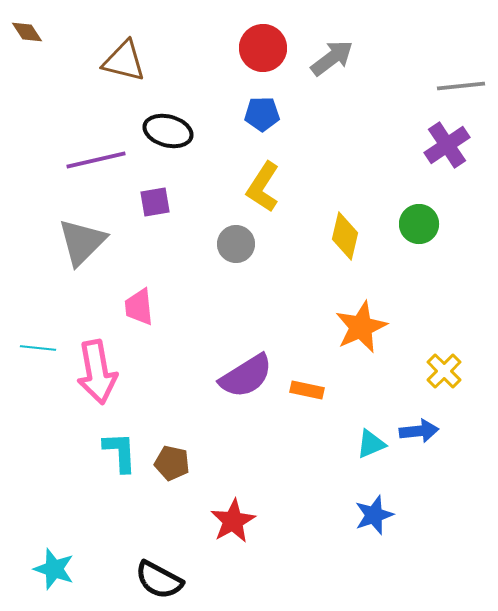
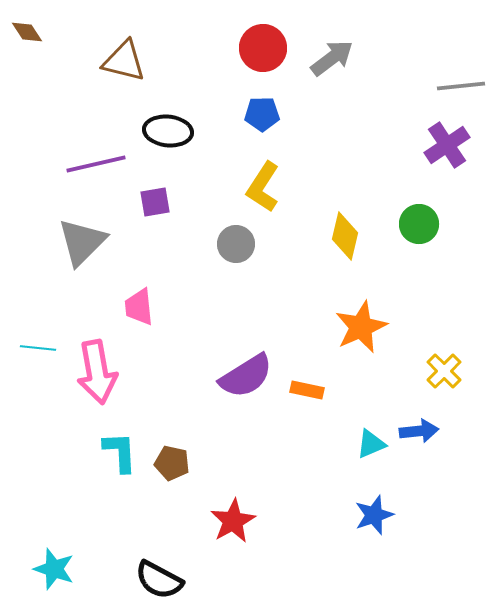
black ellipse: rotated 9 degrees counterclockwise
purple line: moved 4 px down
